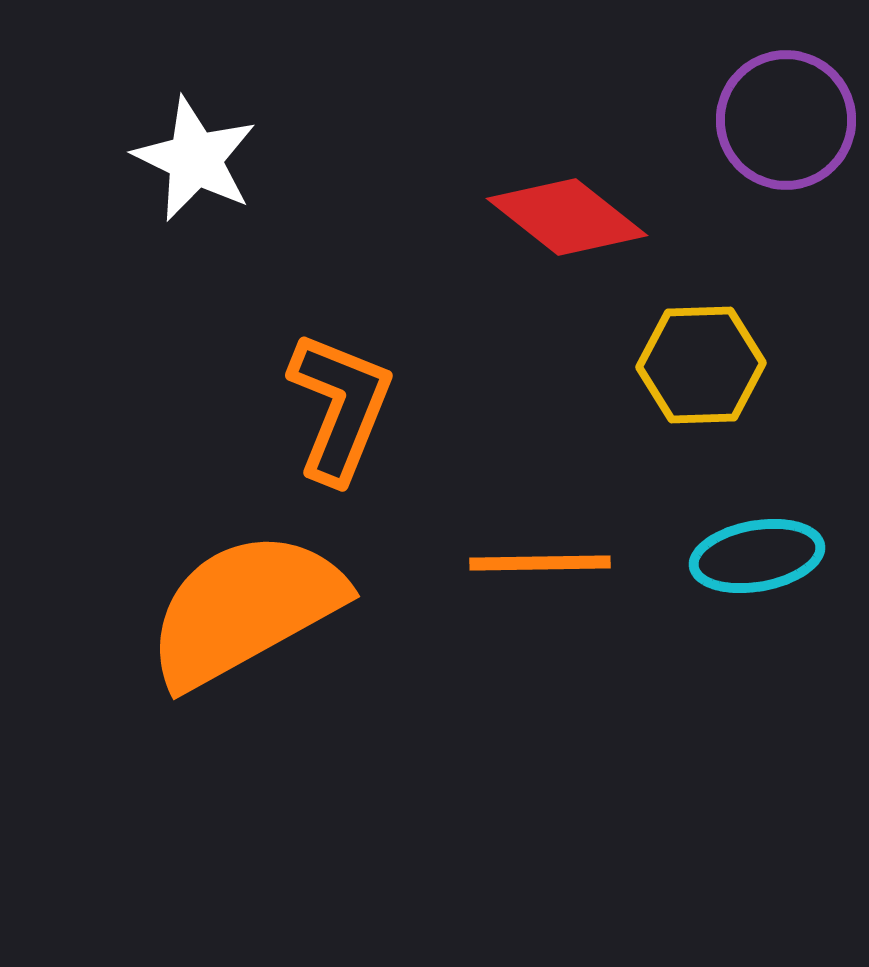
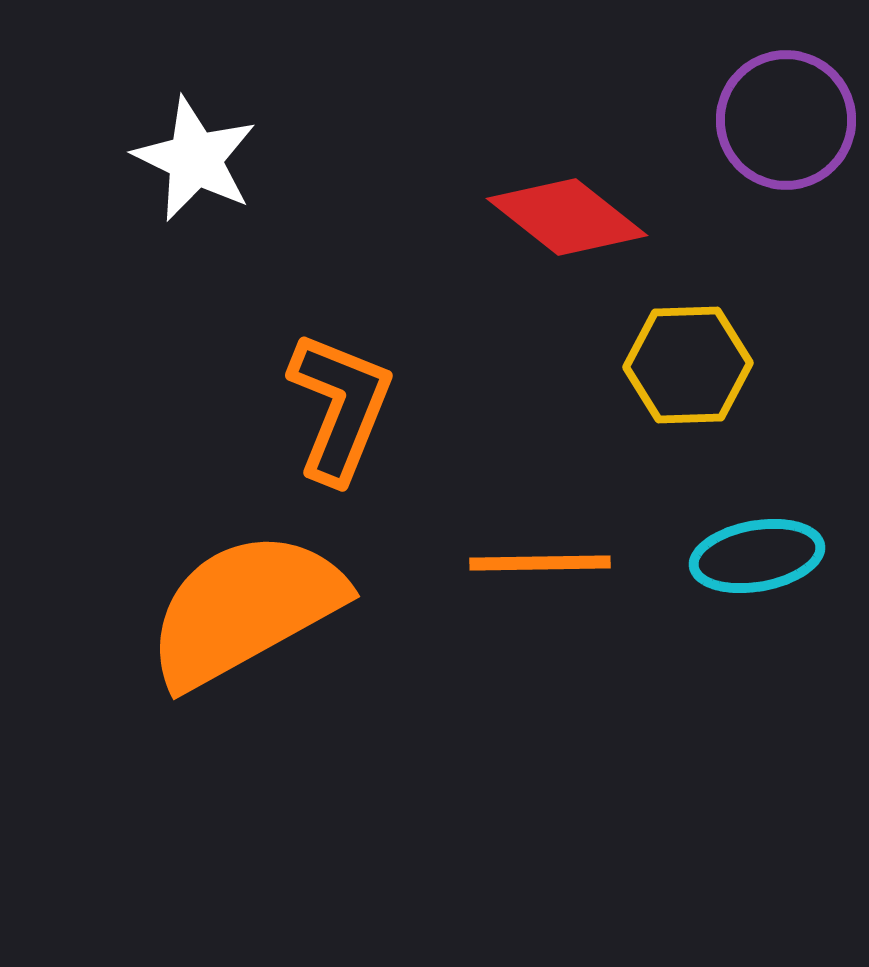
yellow hexagon: moved 13 px left
